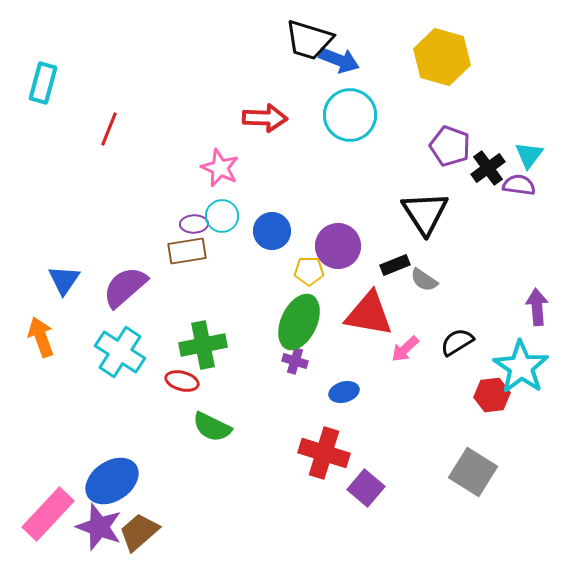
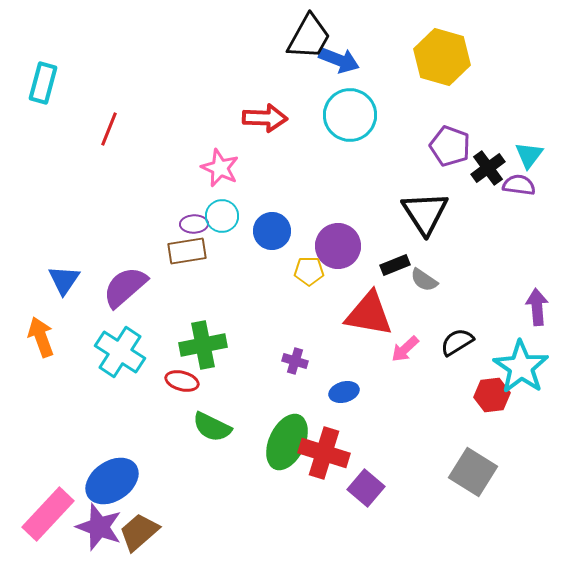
black trapezoid at (309, 40): moved 3 px up; rotated 78 degrees counterclockwise
green ellipse at (299, 322): moved 12 px left, 120 px down
